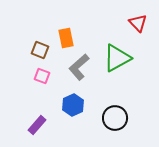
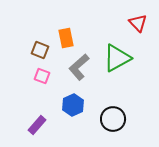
black circle: moved 2 px left, 1 px down
